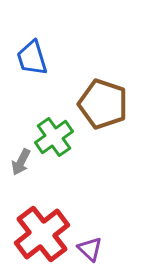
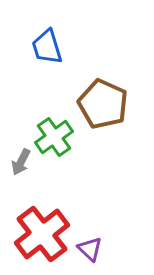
blue trapezoid: moved 15 px right, 11 px up
brown pentagon: rotated 6 degrees clockwise
